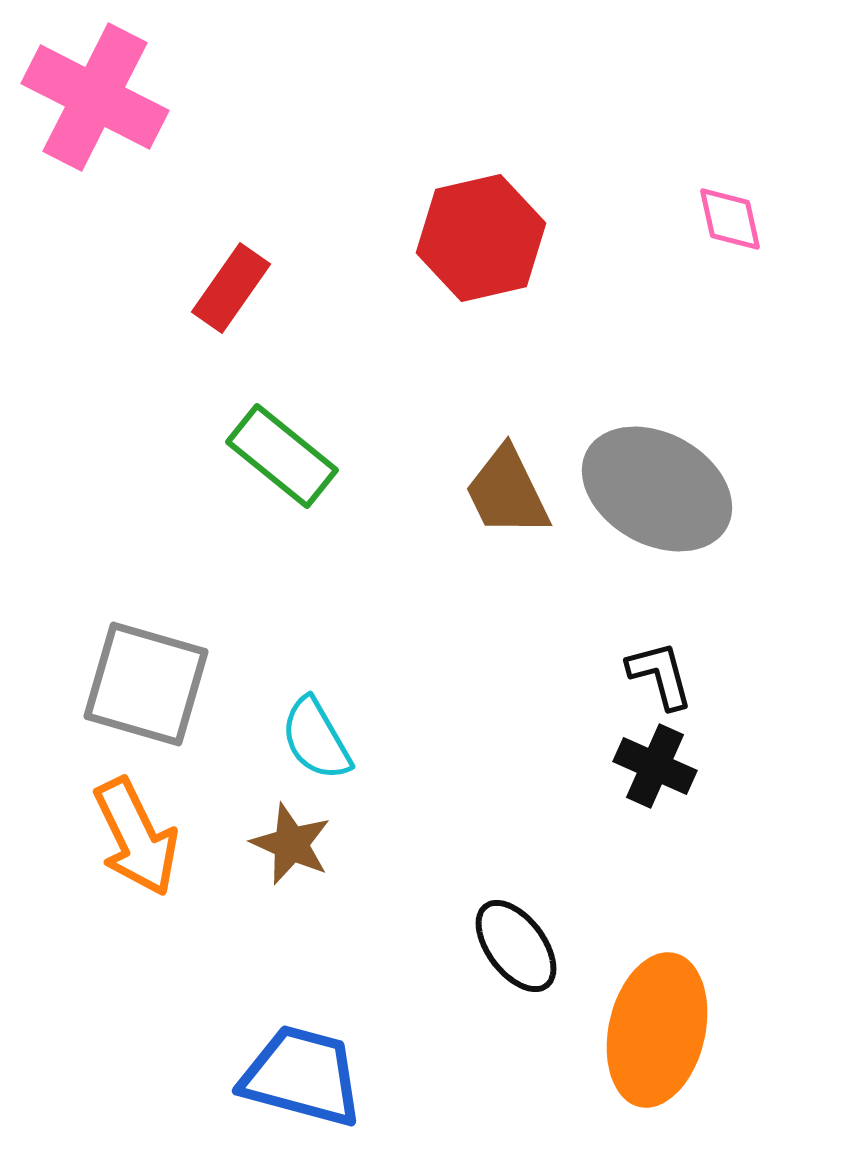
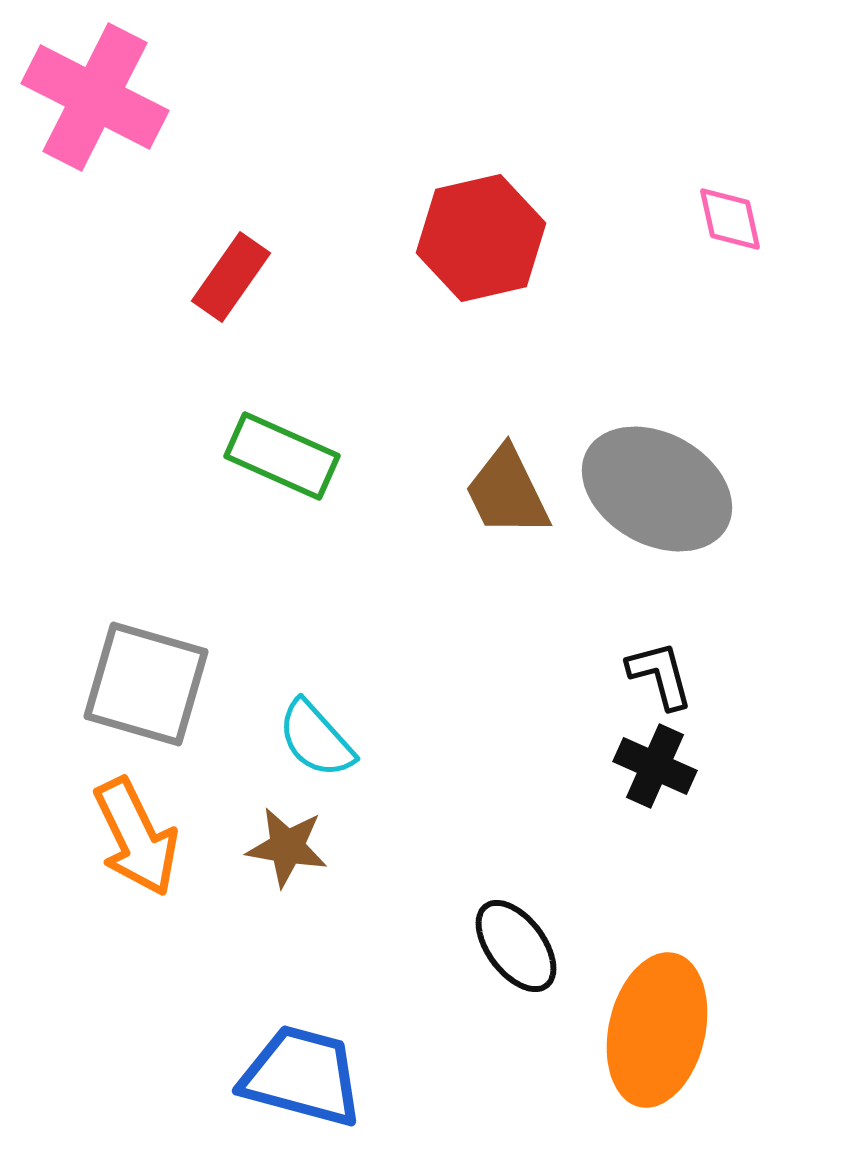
red rectangle: moved 11 px up
green rectangle: rotated 15 degrees counterclockwise
cyan semicircle: rotated 12 degrees counterclockwise
brown star: moved 4 px left, 3 px down; rotated 14 degrees counterclockwise
